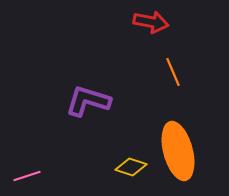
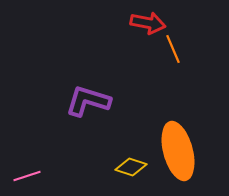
red arrow: moved 3 px left, 1 px down
orange line: moved 23 px up
